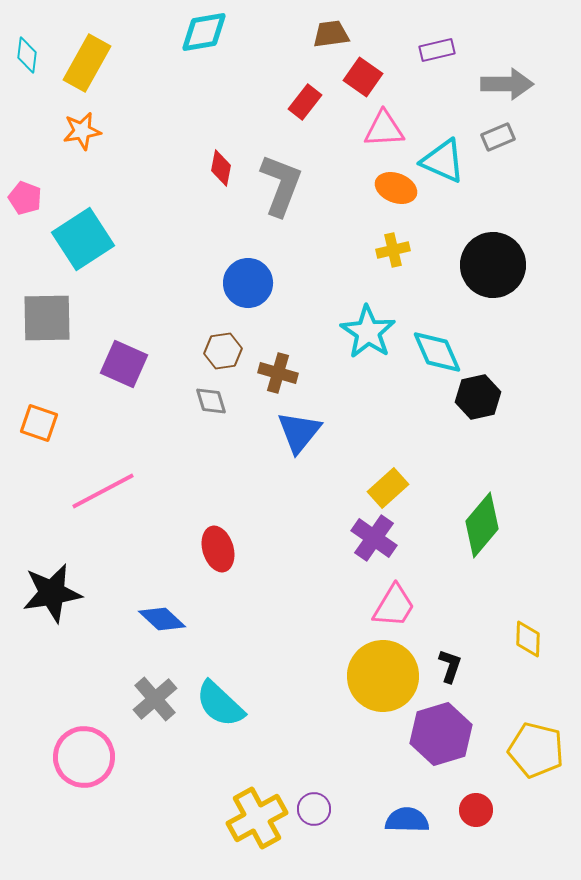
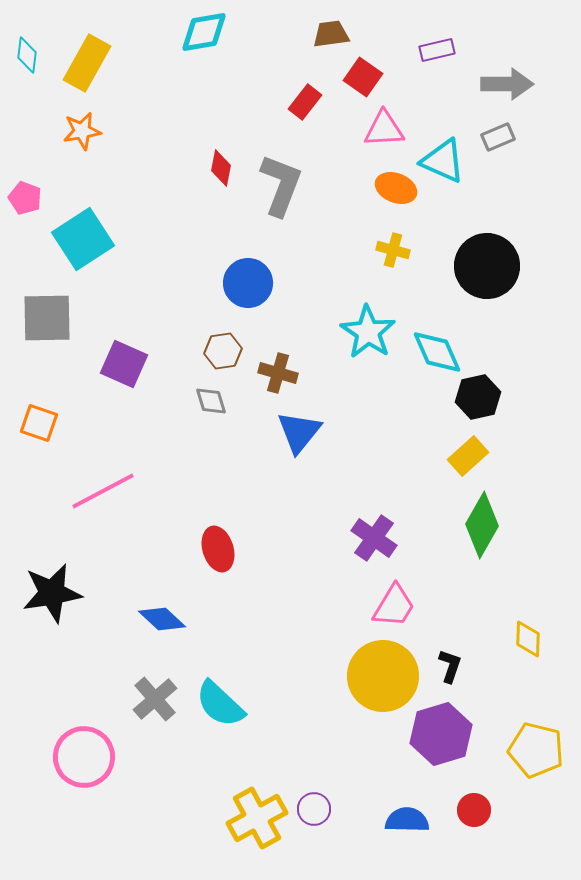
yellow cross at (393, 250): rotated 28 degrees clockwise
black circle at (493, 265): moved 6 px left, 1 px down
yellow rectangle at (388, 488): moved 80 px right, 32 px up
green diamond at (482, 525): rotated 10 degrees counterclockwise
red circle at (476, 810): moved 2 px left
